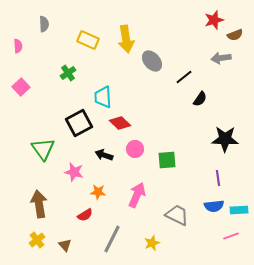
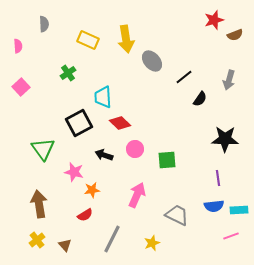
gray arrow: moved 8 px right, 22 px down; rotated 66 degrees counterclockwise
orange star: moved 6 px left, 2 px up; rotated 14 degrees counterclockwise
